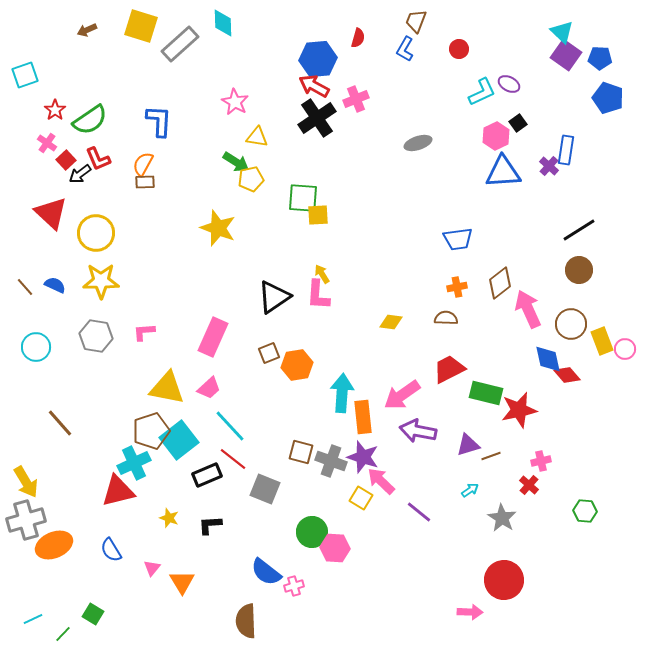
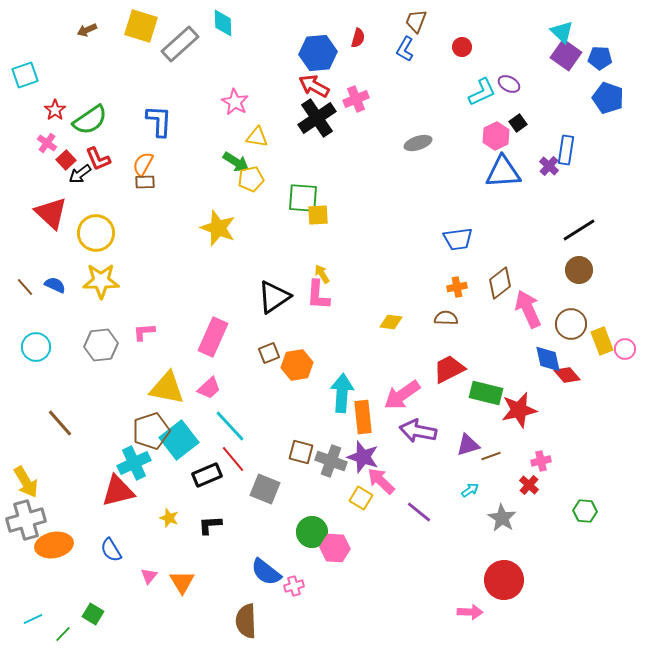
red circle at (459, 49): moved 3 px right, 2 px up
blue hexagon at (318, 59): moved 6 px up
gray hexagon at (96, 336): moved 5 px right, 9 px down; rotated 16 degrees counterclockwise
red line at (233, 459): rotated 12 degrees clockwise
orange ellipse at (54, 545): rotated 12 degrees clockwise
pink triangle at (152, 568): moved 3 px left, 8 px down
